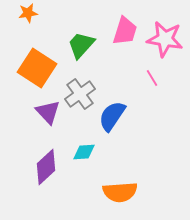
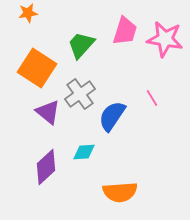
pink line: moved 20 px down
purple triangle: rotated 8 degrees counterclockwise
